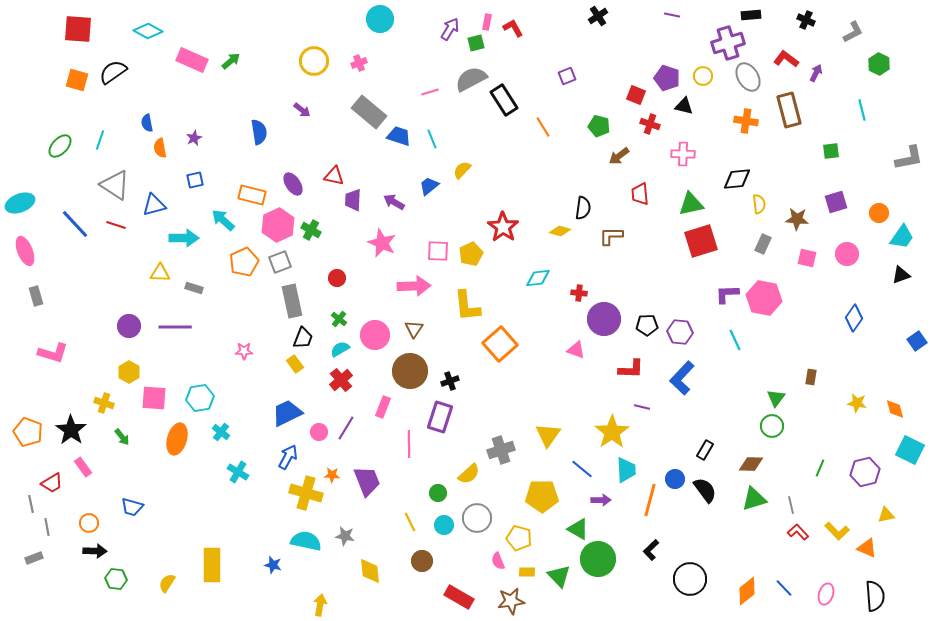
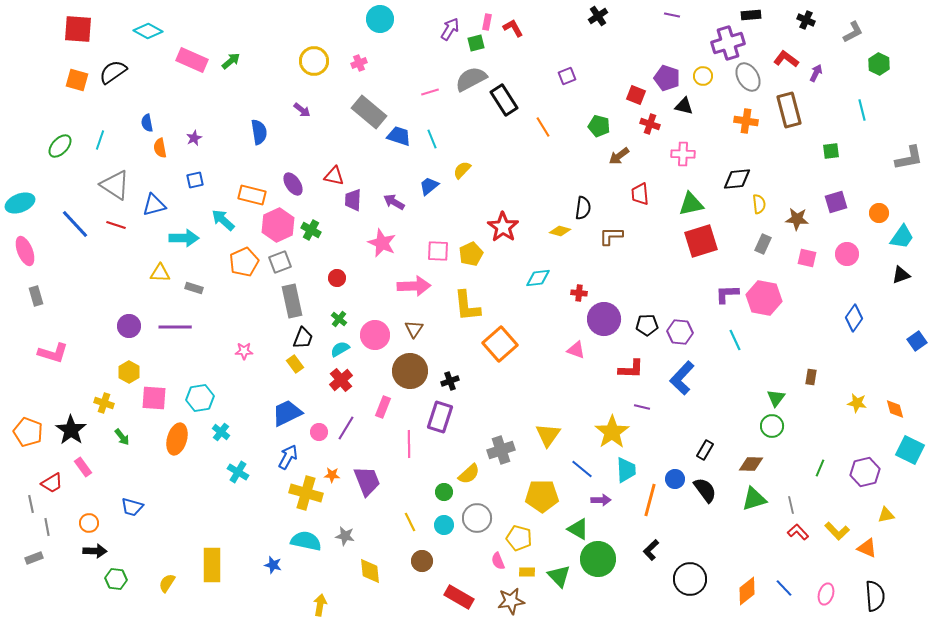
green circle at (438, 493): moved 6 px right, 1 px up
